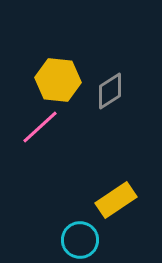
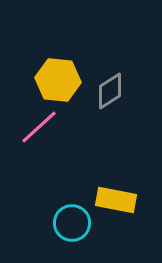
pink line: moved 1 px left
yellow rectangle: rotated 45 degrees clockwise
cyan circle: moved 8 px left, 17 px up
